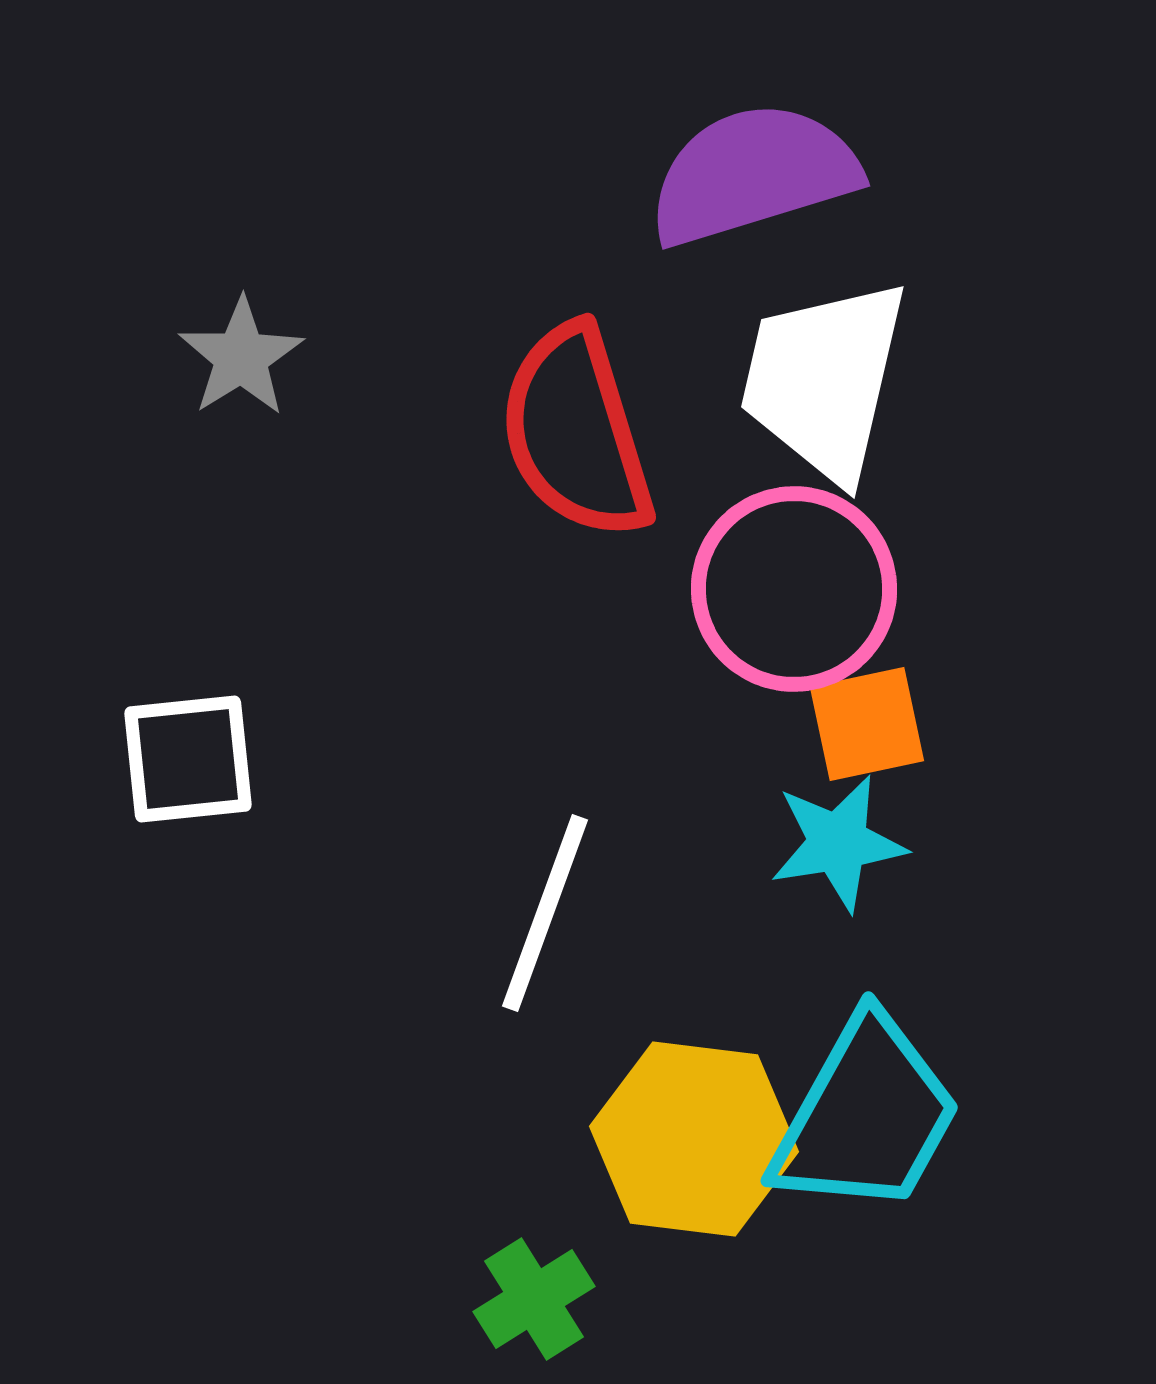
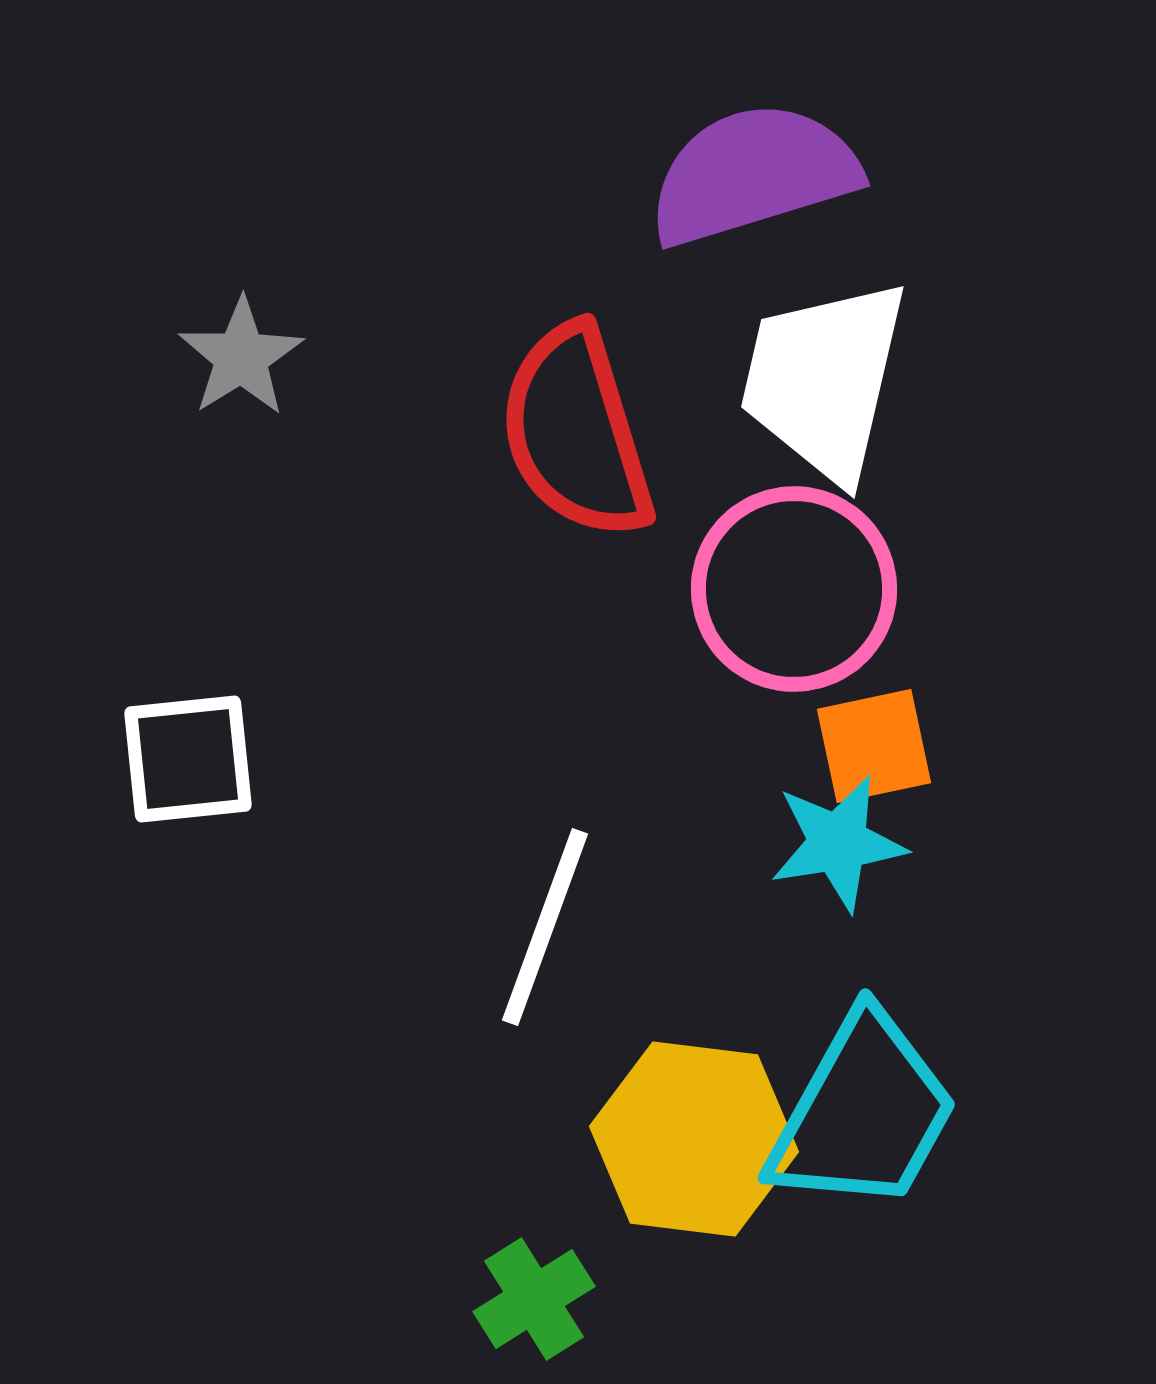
orange square: moved 7 px right, 22 px down
white line: moved 14 px down
cyan trapezoid: moved 3 px left, 3 px up
